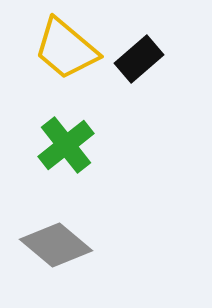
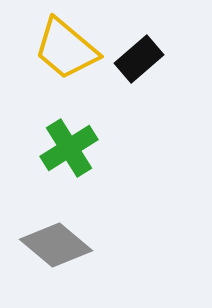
green cross: moved 3 px right, 3 px down; rotated 6 degrees clockwise
